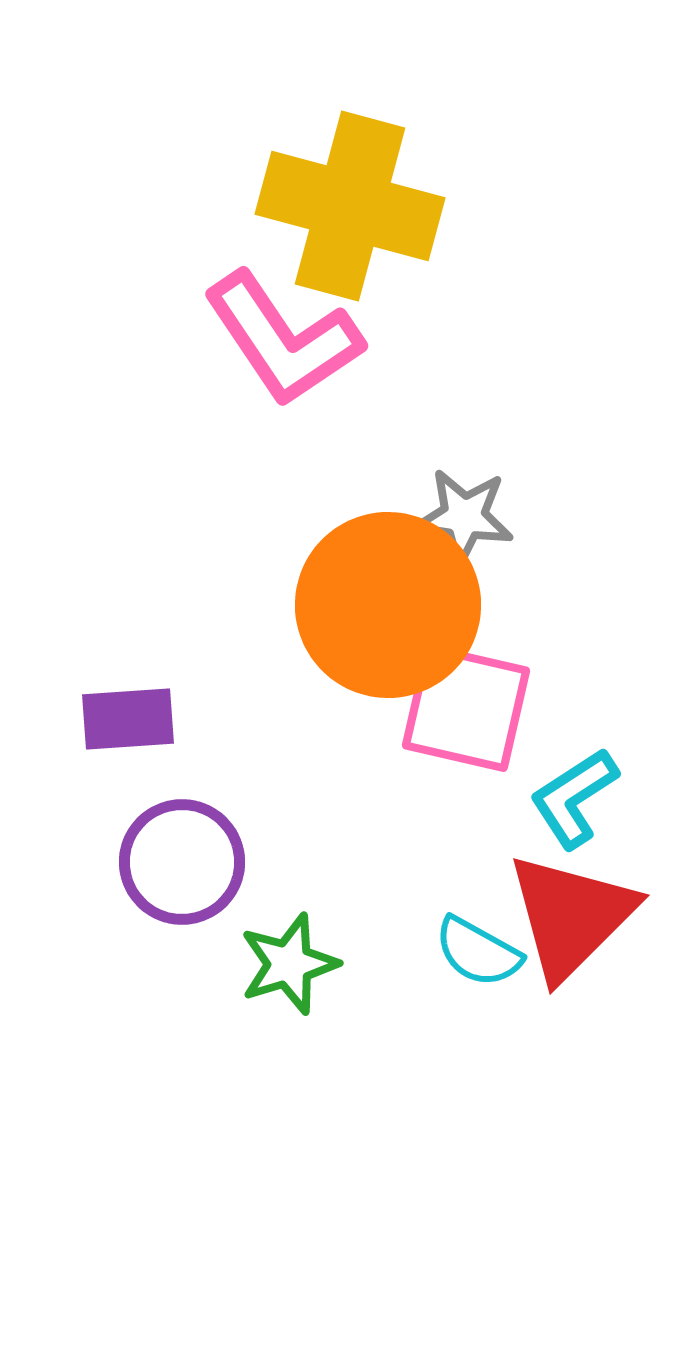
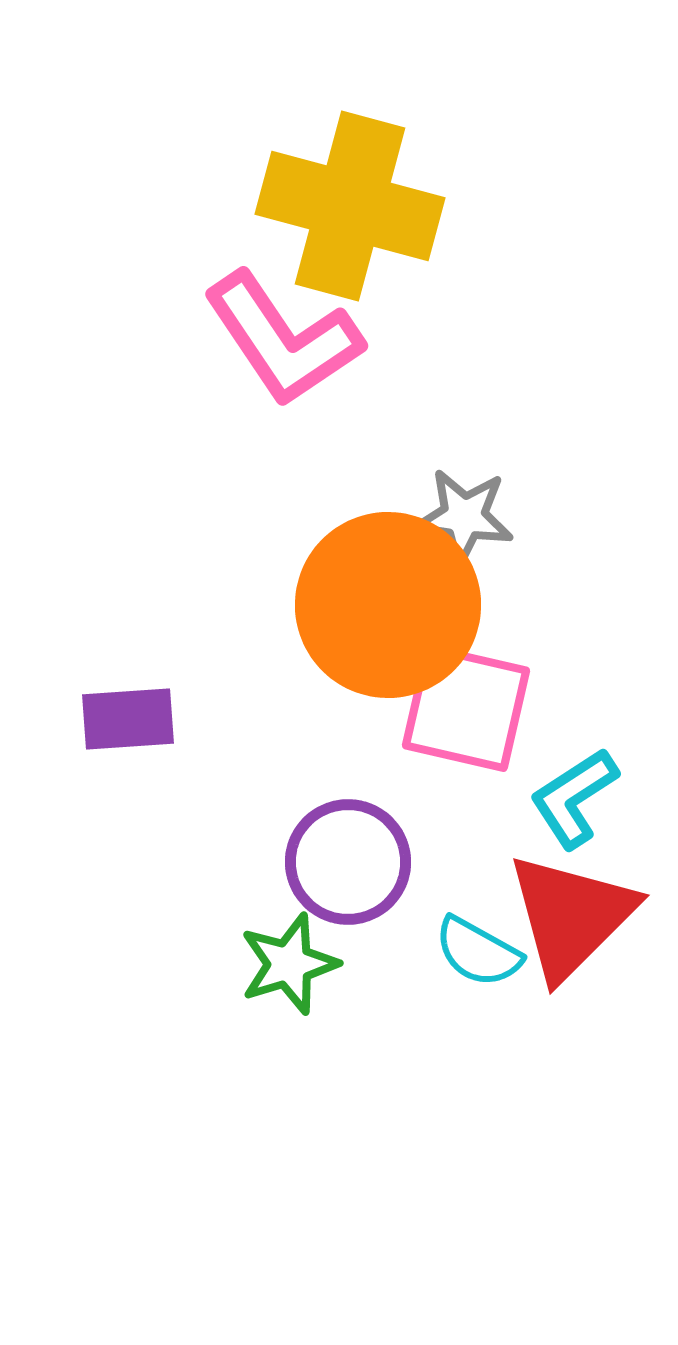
purple circle: moved 166 px right
